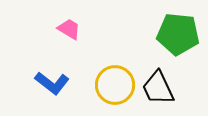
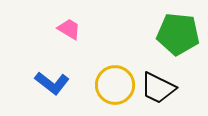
black trapezoid: rotated 39 degrees counterclockwise
